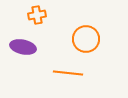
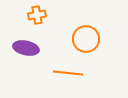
purple ellipse: moved 3 px right, 1 px down
